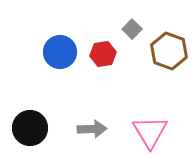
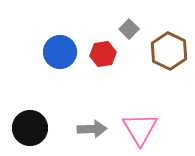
gray square: moved 3 px left
brown hexagon: rotated 6 degrees clockwise
pink triangle: moved 10 px left, 3 px up
